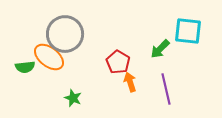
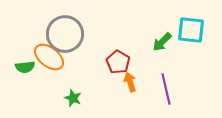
cyan square: moved 3 px right, 1 px up
green arrow: moved 2 px right, 7 px up
